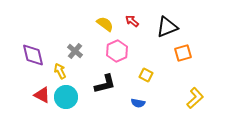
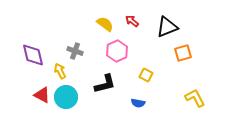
gray cross: rotated 21 degrees counterclockwise
yellow L-shape: rotated 75 degrees counterclockwise
